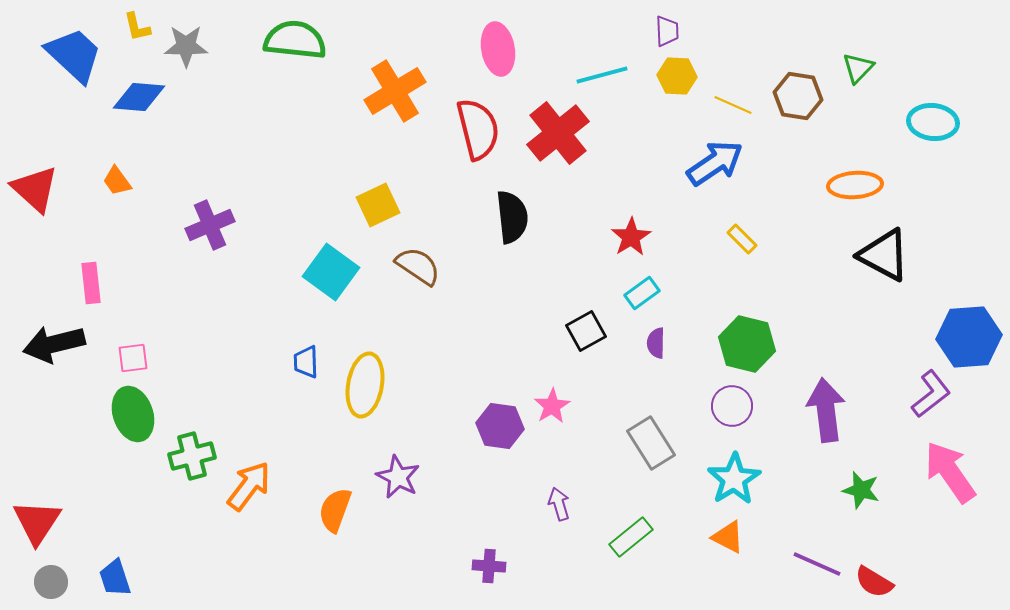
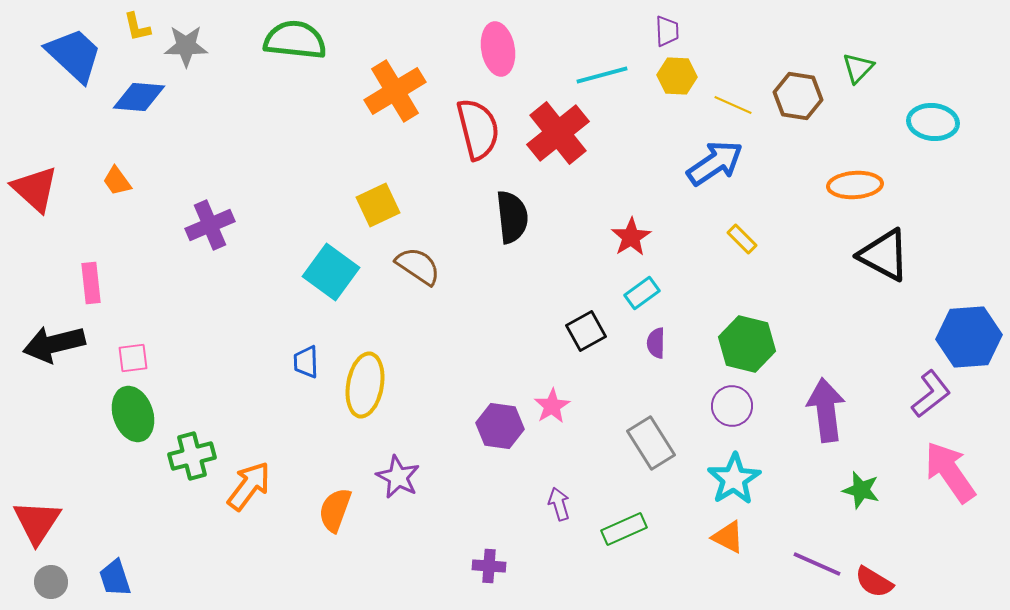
green rectangle at (631, 537): moved 7 px left, 8 px up; rotated 15 degrees clockwise
